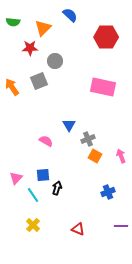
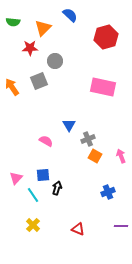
red hexagon: rotated 15 degrees counterclockwise
